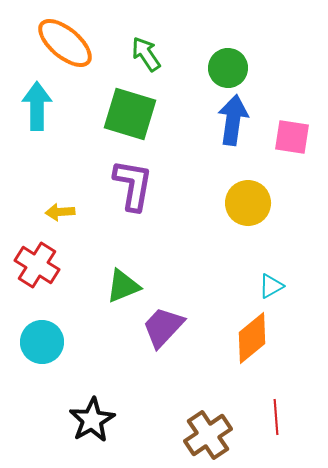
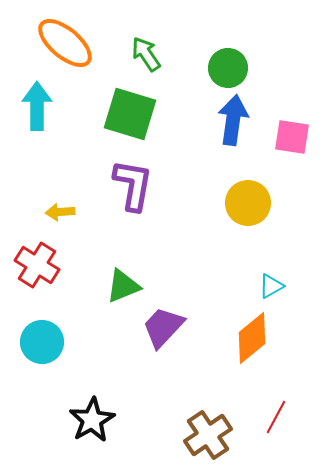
red line: rotated 32 degrees clockwise
